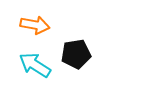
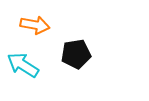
cyan arrow: moved 12 px left
